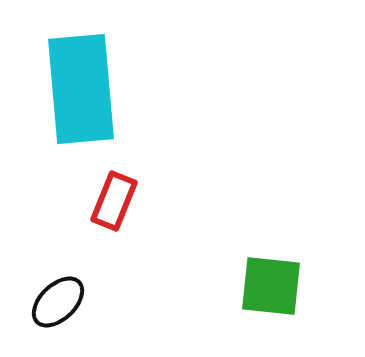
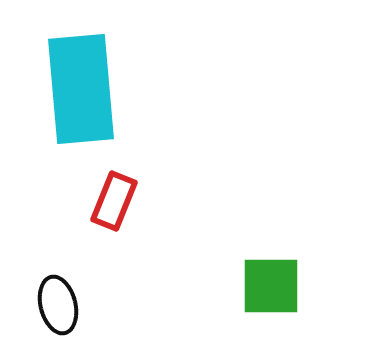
green square: rotated 6 degrees counterclockwise
black ellipse: moved 3 px down; rotated 60 degrees counterclockwise
